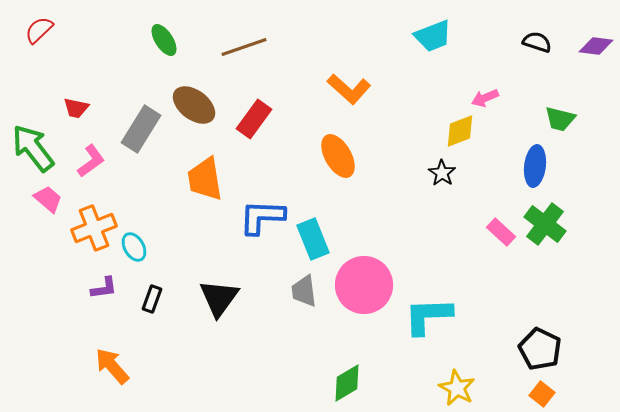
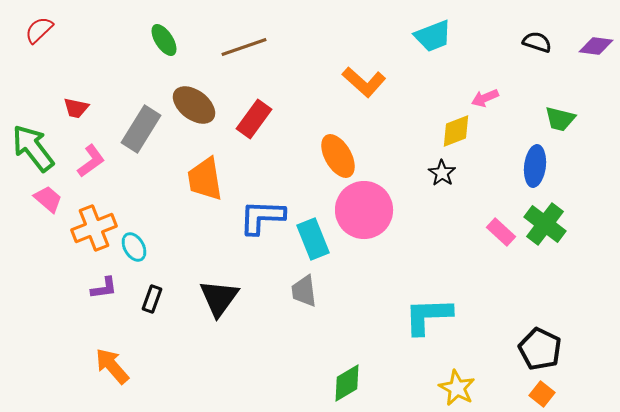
orange L-shape: moved 15 px right, 7 px up
yellow diamond: moved 4 px left
pink circle: moved 75 px up
